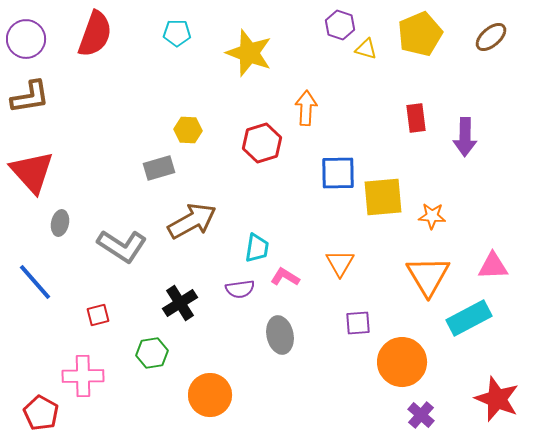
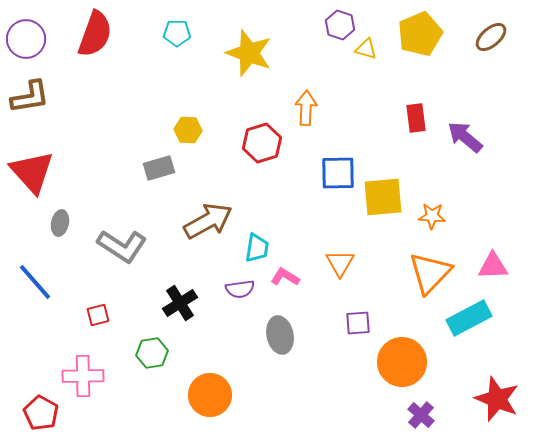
purple arrow at (465, 137): rotated 129 degrees clockwise
brown arrow at (192, 221): moved 16 px right
orange triangle at (428, 276): moved 2 px right, 3 px up; rotated 15 degrees clockwise
